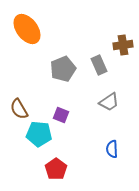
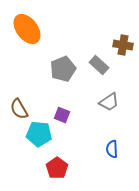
brown cross: rotated 18 degrees clockwise
gray rectangle: rotated 24 degrees counterclockwise
purple square: moved 1 px right
red pentagon: moved 1 px right, 1 px up
